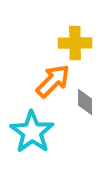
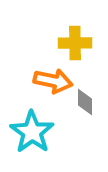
orange arrow: rotated 57 degrees clockwise
